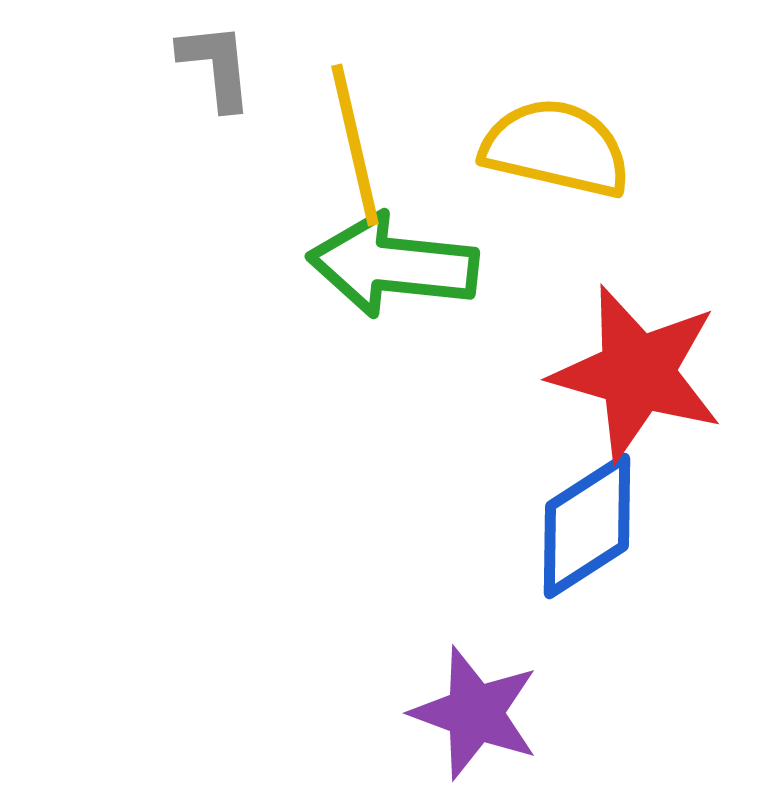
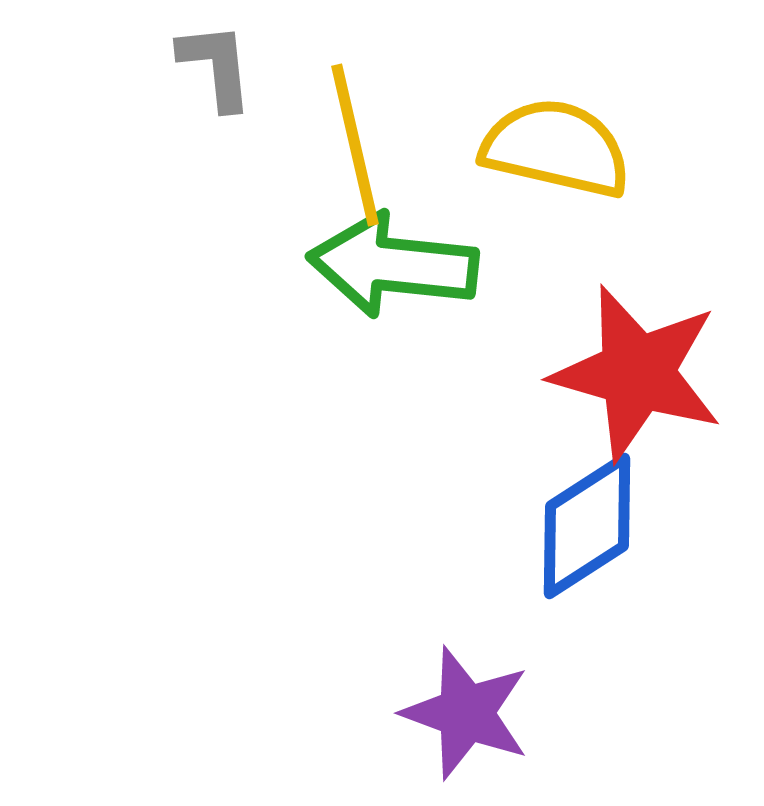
purple star: moved 9 px left
